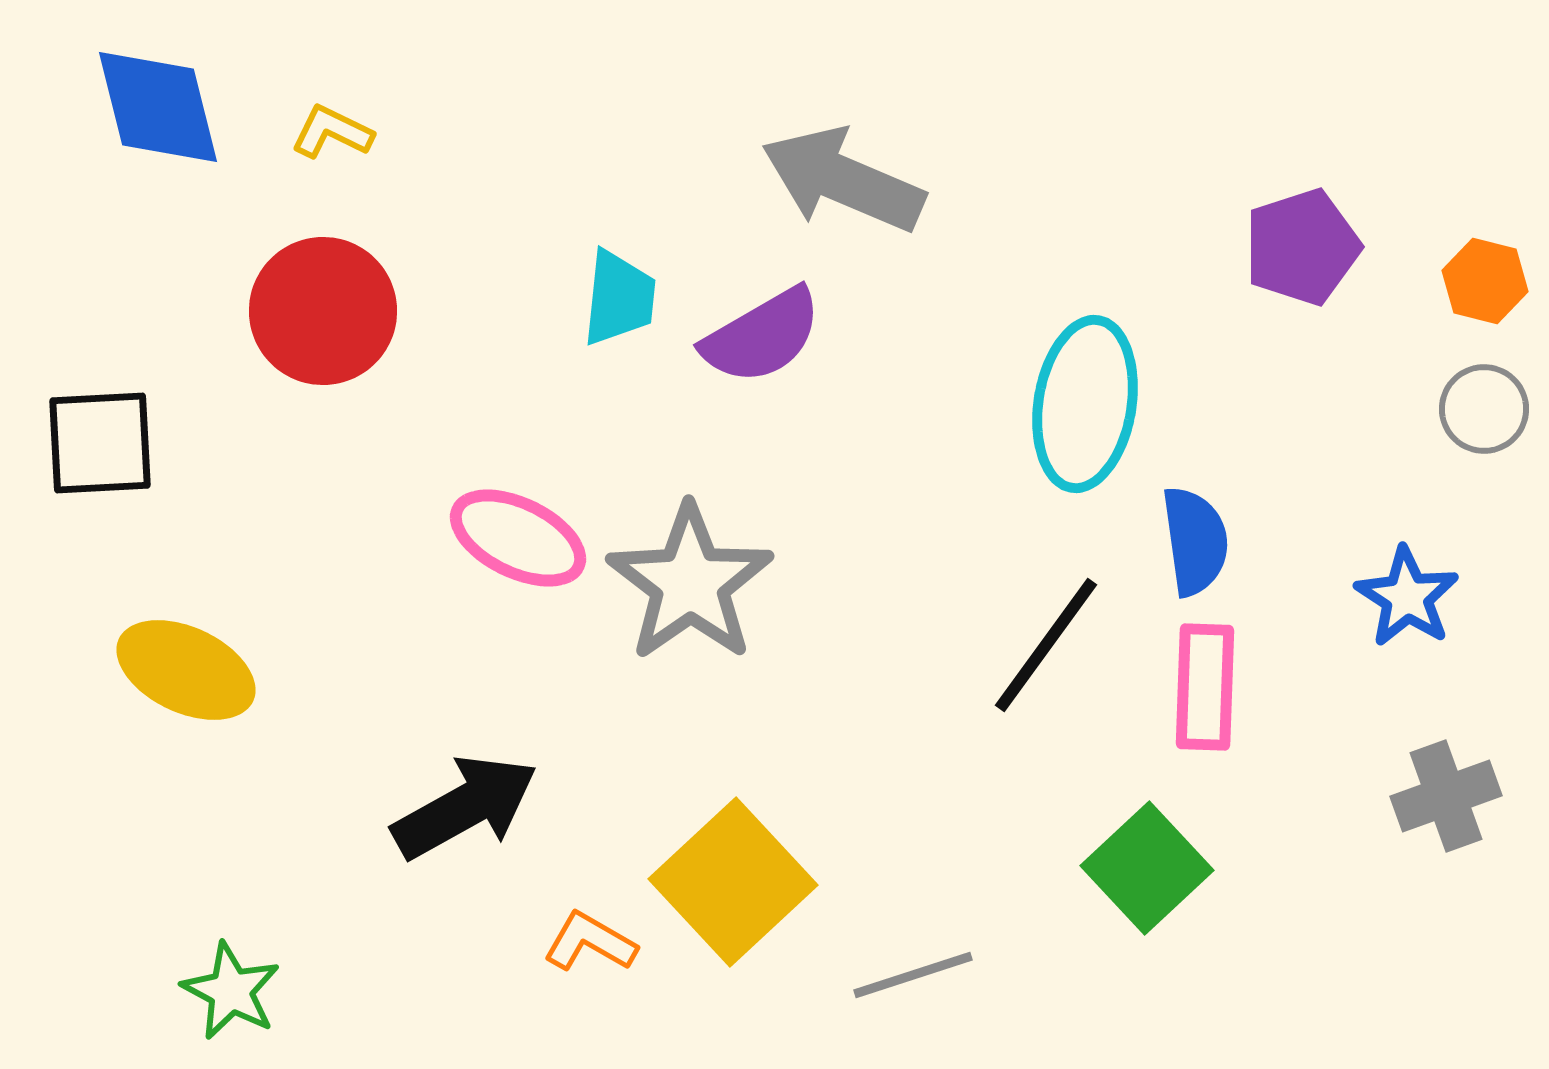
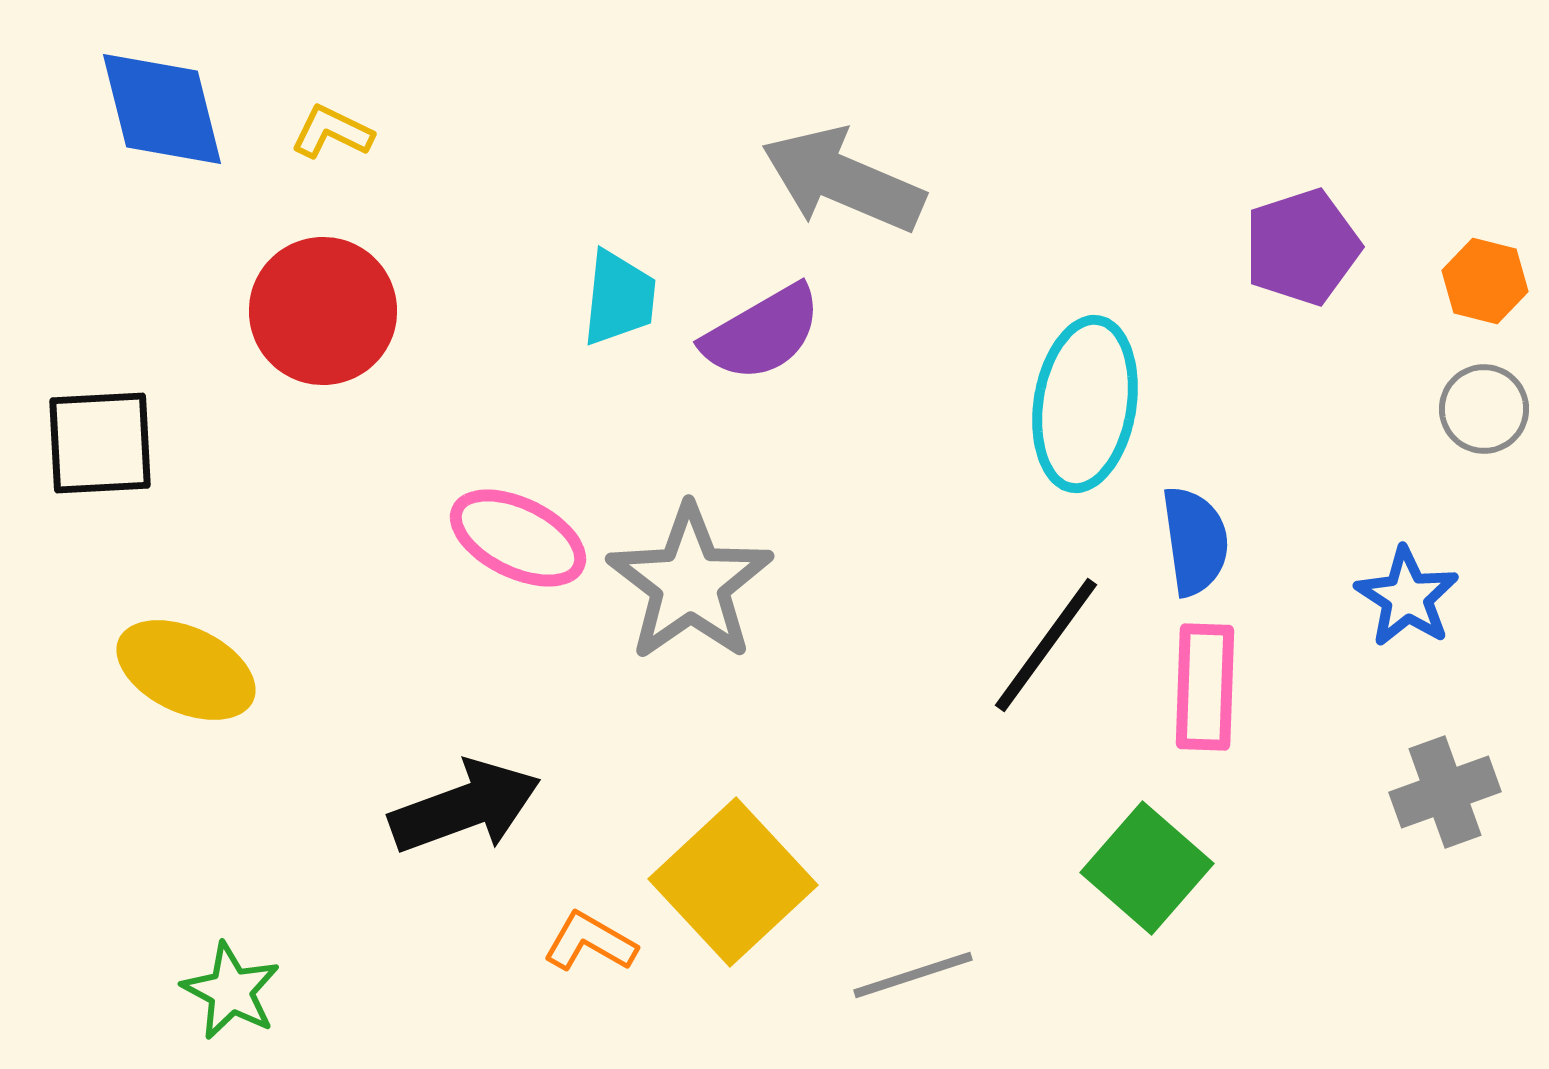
blue diamond: moved 4 px right, 2 px down
purple semicircle: moved 3 px up
gray cross: moved 1 px left, 4 px up
black arrow: rotated 9 degrees clockwise
green square: rotated 6 degrees counterclockwise
